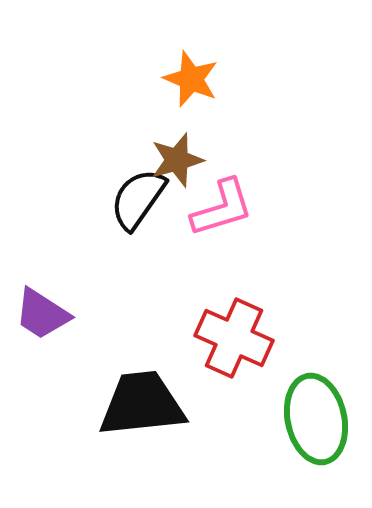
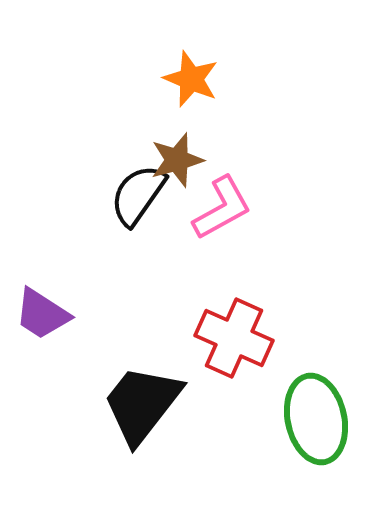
black semicircle: moved 4 px up
pink L-shape: rotated 12 degrees counterclockwise
black trapezoid: rotated 46 degrees counterclockwise
